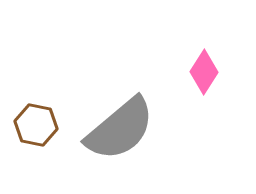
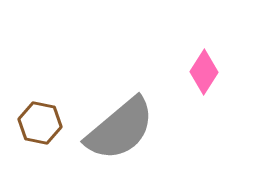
brown hexagon: moved 4 px right, 2 px up
